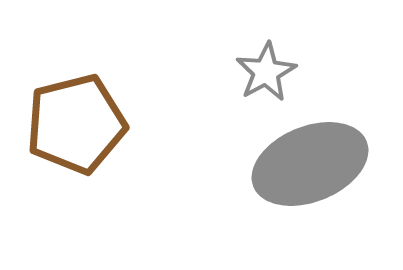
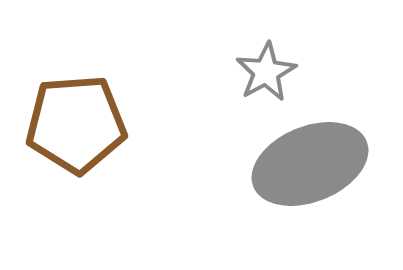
brown pentagon: rotated 10 degrees clockwise
